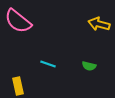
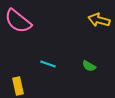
yellow arrow: moved 4 px up
green semicircle: rotated 16 degrees clockwise
